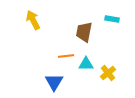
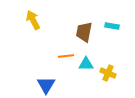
cyan rectangle: moved 7 px down
yellow cross: rotated 28 degrees counterclockwise
blue triangle: moved 8 px left, 3 px down
